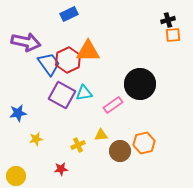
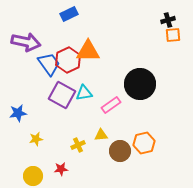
pink rectangle: moved 2 px left
yellow circle: moved 17 px right
